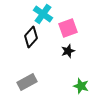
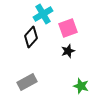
cyan cross: rotated 24 degrees clockwise
